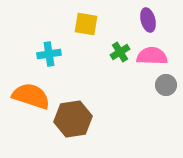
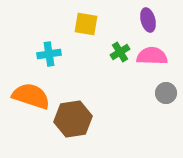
gray circle: moved 8 px down
